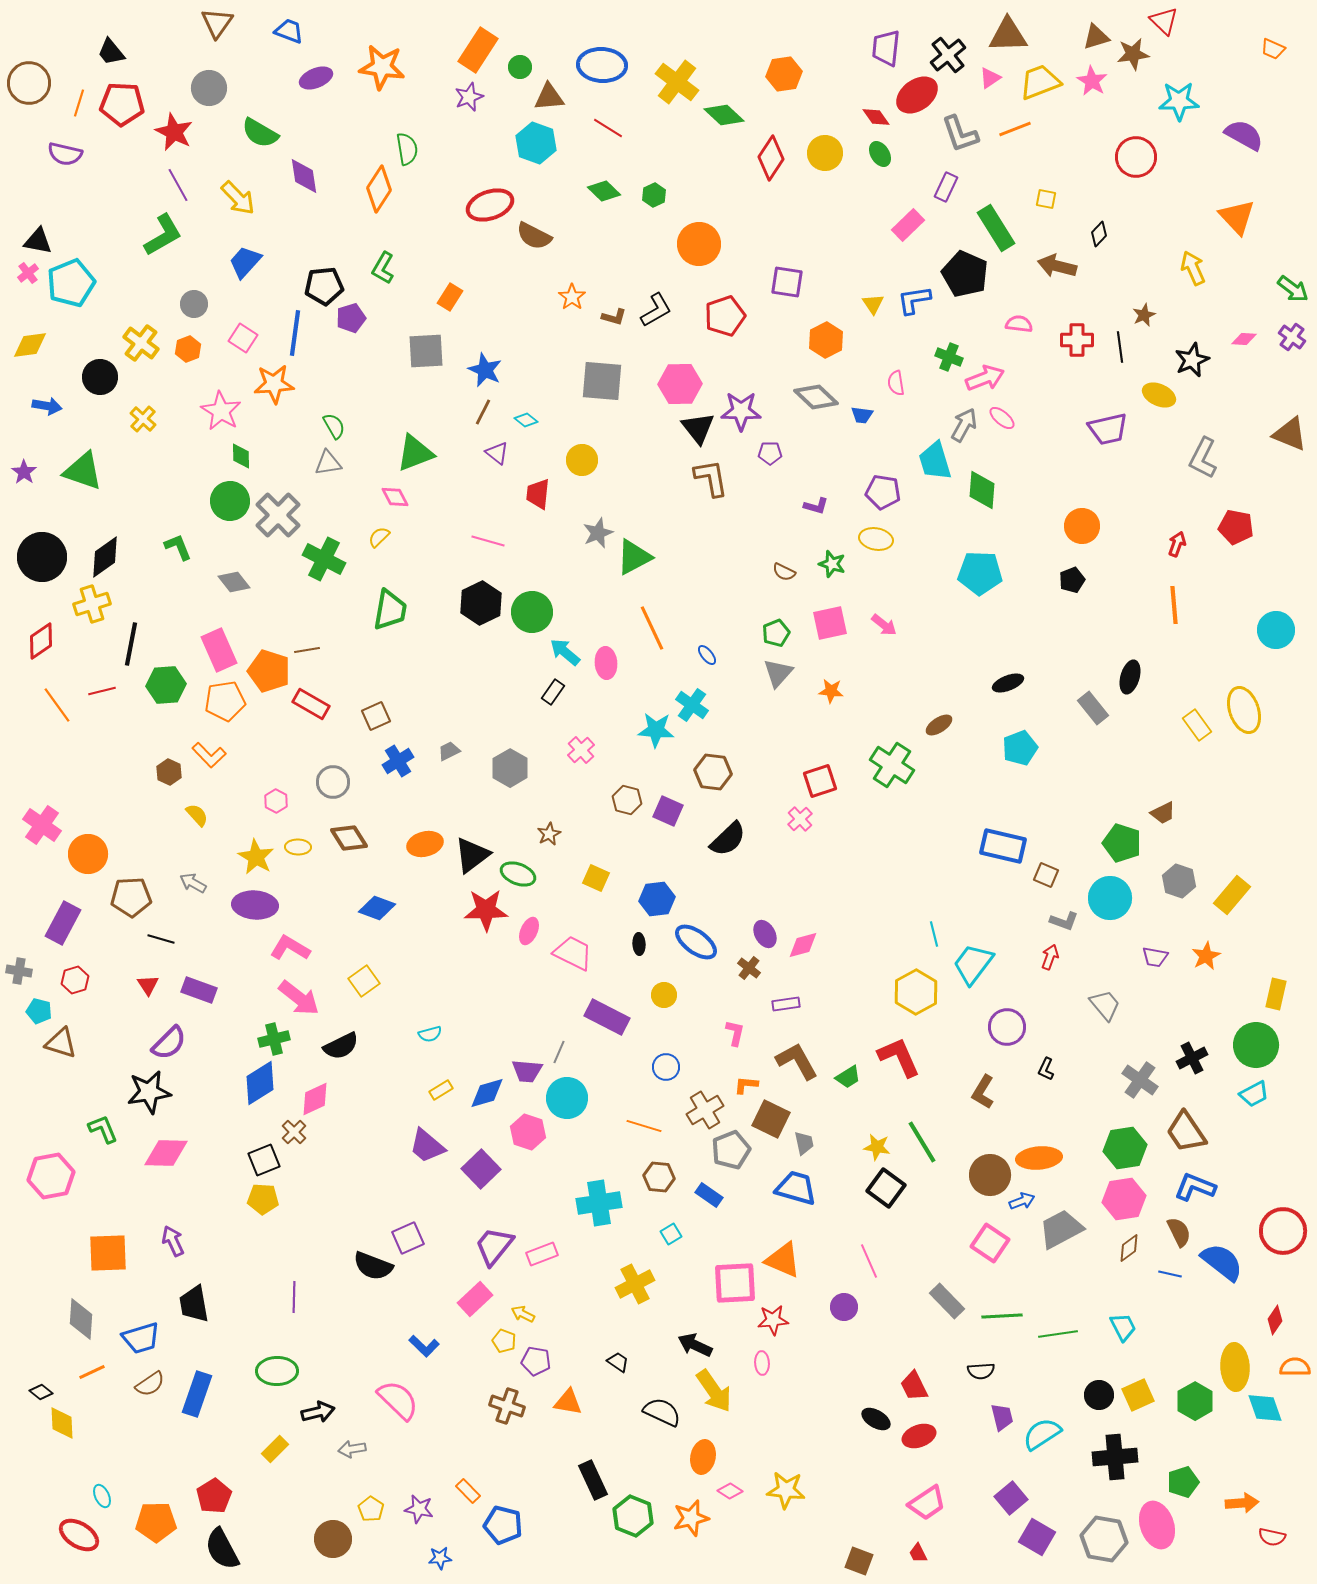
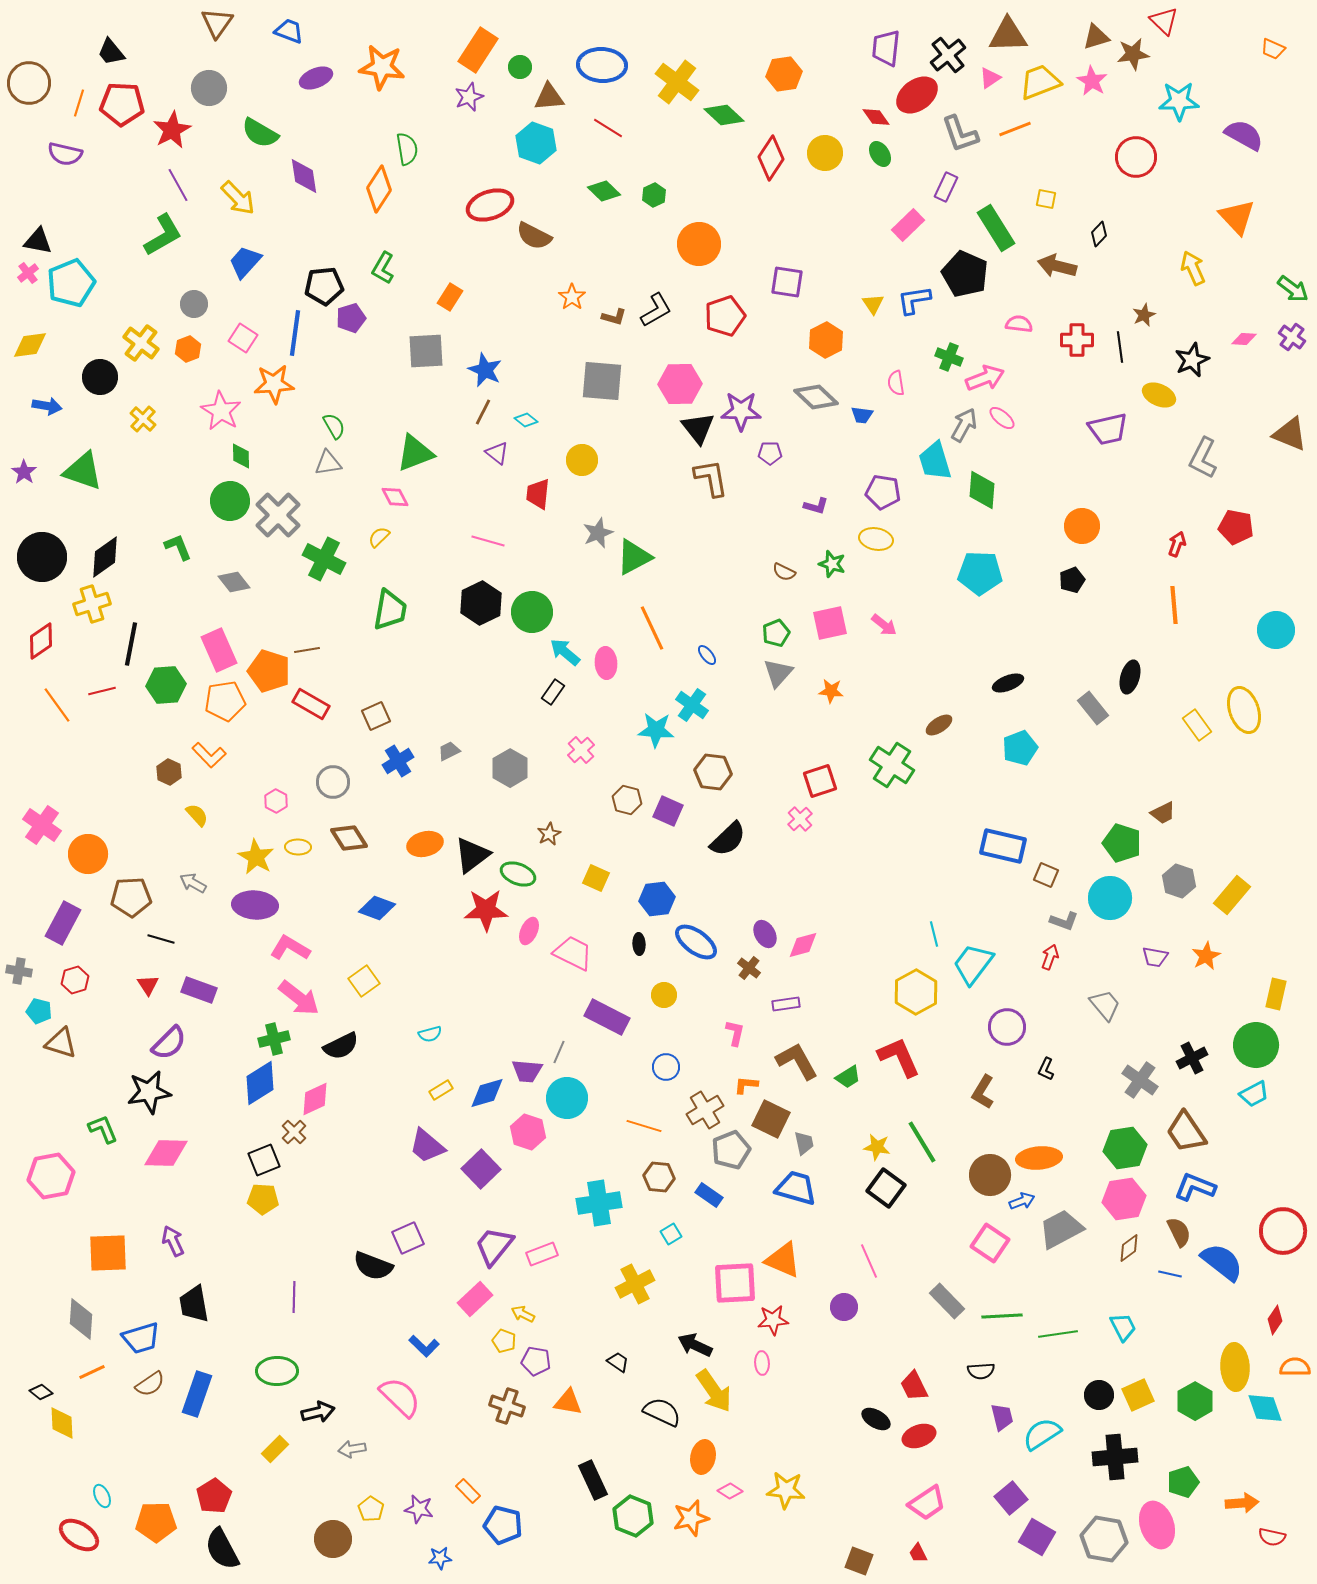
red star at (174, 132): moved 2 px left, 2 px up; rotated 18 degrees clockwise
pink semicircle at (398, 1400): moved 2 px right, 3 px up
